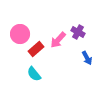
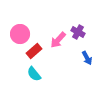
red rectangle: moved 2 px left, 2 px down
